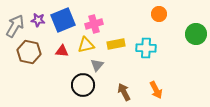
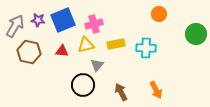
brown arrow: moved 3 px left
